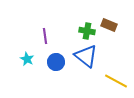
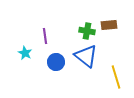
brown rectangle: rotated 28 degrees counterclockwise
cyan star: moved 2 px left, 6 px up
yellow line: moved 4 px up; rotated 45 degrees clockwise
